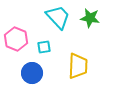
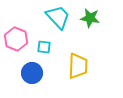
cyan square: rotated 16 degrees clockwise
